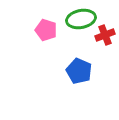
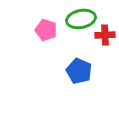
red cross: rotated 18 degrees clockwise
